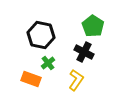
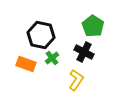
green cross: moved 4 px right, 5 px up
orange rectangle: moved 5 px left, 15 px up
